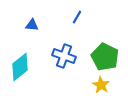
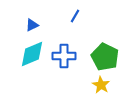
blue line: moved 2 px left, 1 px up
blue triangle: rotated 32 degrees counterclockwise
blue cross: rotated 20 degrees counterclockwise
cyan diamond: moved 12 px right, 13 px up; rotated 16 degrees clockwise
